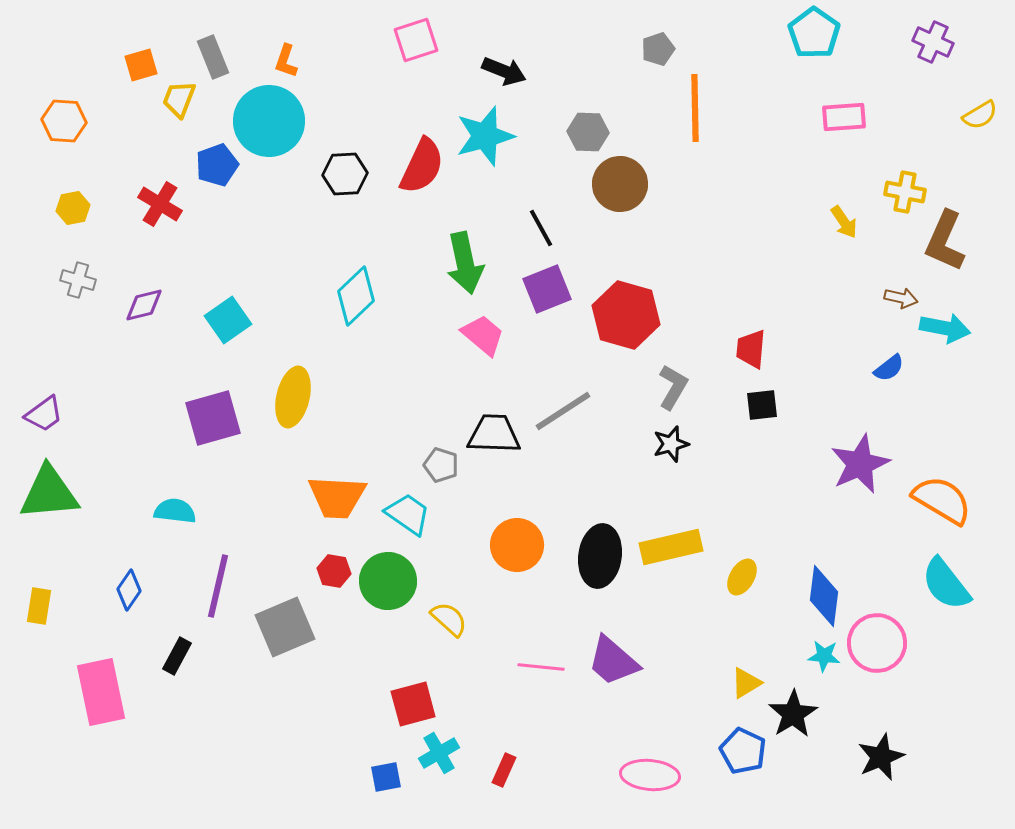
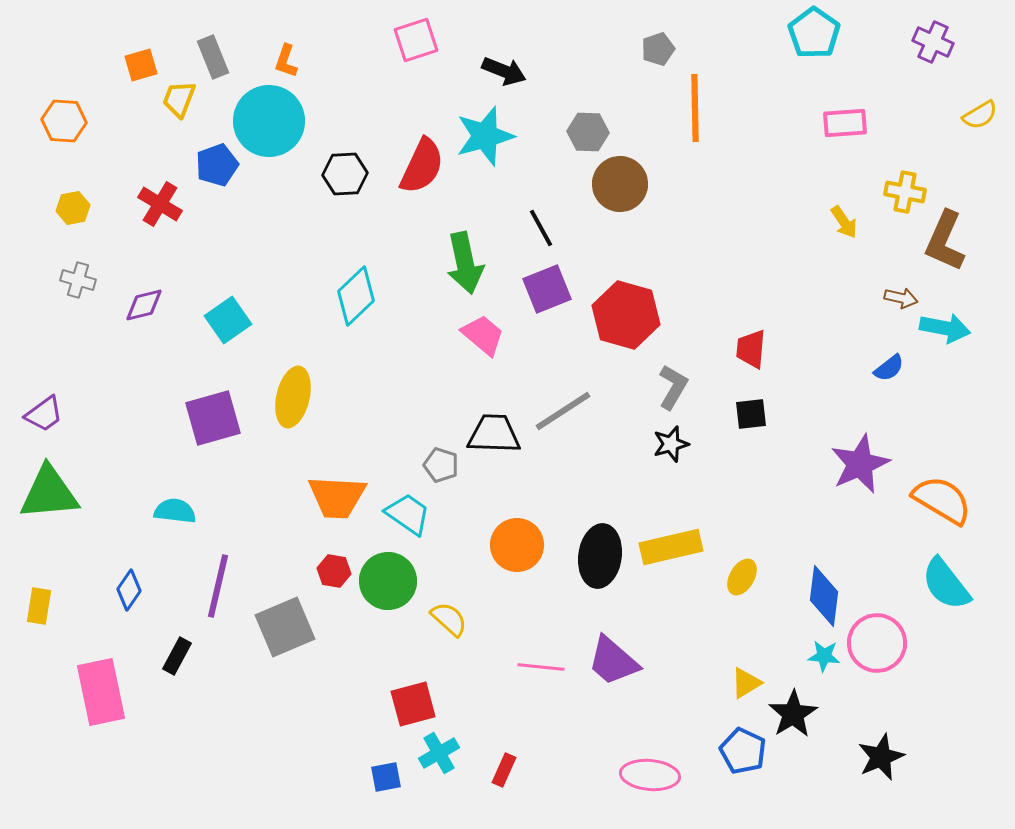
pink rectangle at (844, 117): moved 1 px right, 6 px down
black square at (762, 405): moved 11 px left, 9 px down
